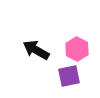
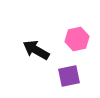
pink hexagon: moved 10 px up; rotated 20 degrees clockwise
